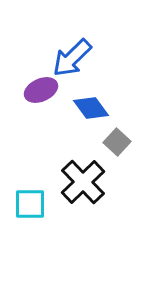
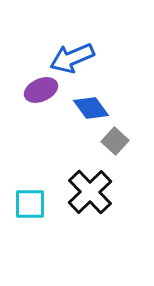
blue arrow: rotated 21 degrees clockwise
gray square: moved 2 px left, 1 px up
black cross: moved 7 px right, 10 px down
